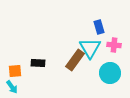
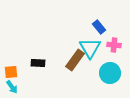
blue rectangle: rotated 24 degrees counterclockwise
orange square: moved 4 px left, 1 px down
